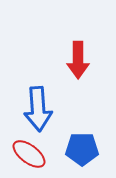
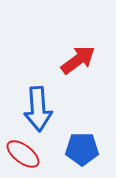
red arrow: rotated 126 degrees counterclockwise
red ellipse: moved 6 px left
